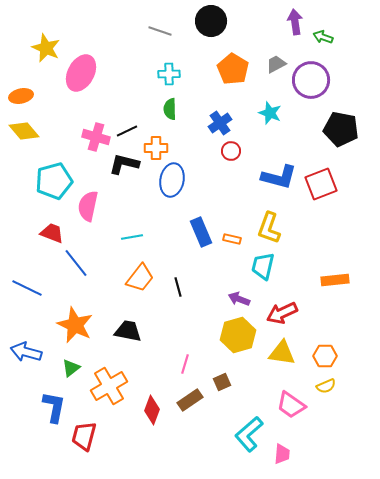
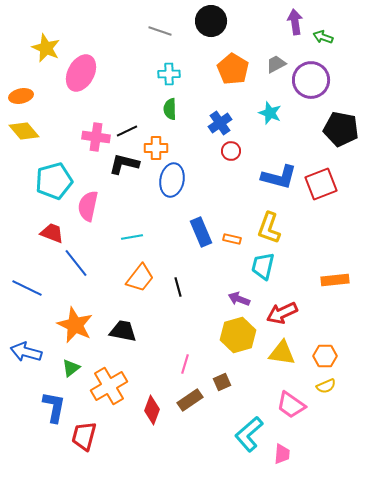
pink cross at (96, 137): rotated 8 degrees counterclockwise
black trapezoid at (128, 331): moved 5 px left
